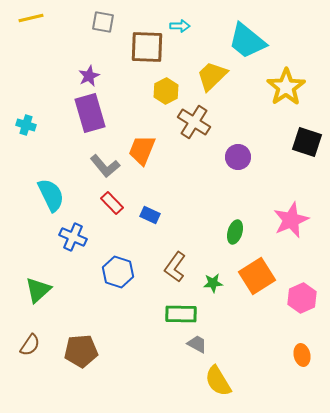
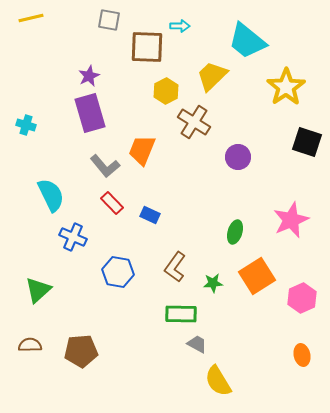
gray square: moved 6 px right, 2 px up
blue hexagon: rotated 8 degrees counterclockwise
brown semicircle: rotated 125 degrees counterclockwise
